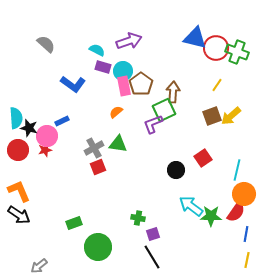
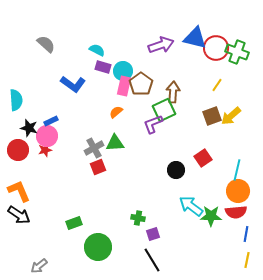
purple arrow at (129, 41): moved 32 px right, 4 px down
pink rectangle at (124, 86): rotated 24 degrees clockwise
cyan semicircle at (16, 118): moved 18 px up
blue rectangle at (62, 121): moved 11 px left
green triangle at (118, 144): moved 3 px left, 1 px up; rotated 12 degrees counterclockwise
orange circle at (244, 194): moved 6 px left, 3 px up
red semicircle at (236, 212): rotated 50 degrees clockwise
black line at (152, 257): moved 3 px down
